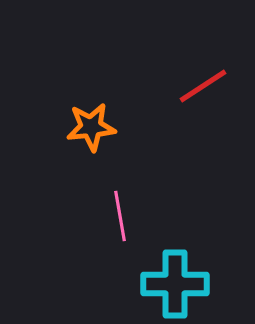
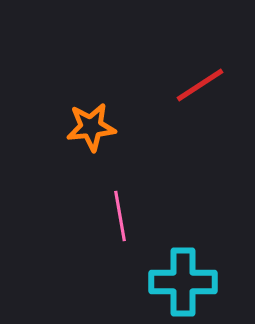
red line: moved 3 px left, 1 px up
cyan cross: moved 8 px right, 2 px up
